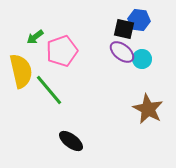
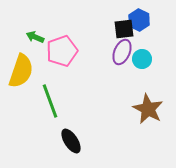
blue hexagon: rotated 20 degrees clockwise
black square: rotated 20 degrees counterclockwise
green arrow: rotated 60 degrees clockwise
purple ellipse: rotated 75 degrees clockwise
yellow semicircle: rotated 32 degrees clockwise
green line: moved 1 px right, 11 px down; rotated 20 degrees clockwise
black ellipse: rotated 20 degrees clockwise
